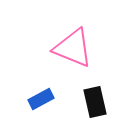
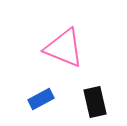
pink triangle: moved 9 px left
